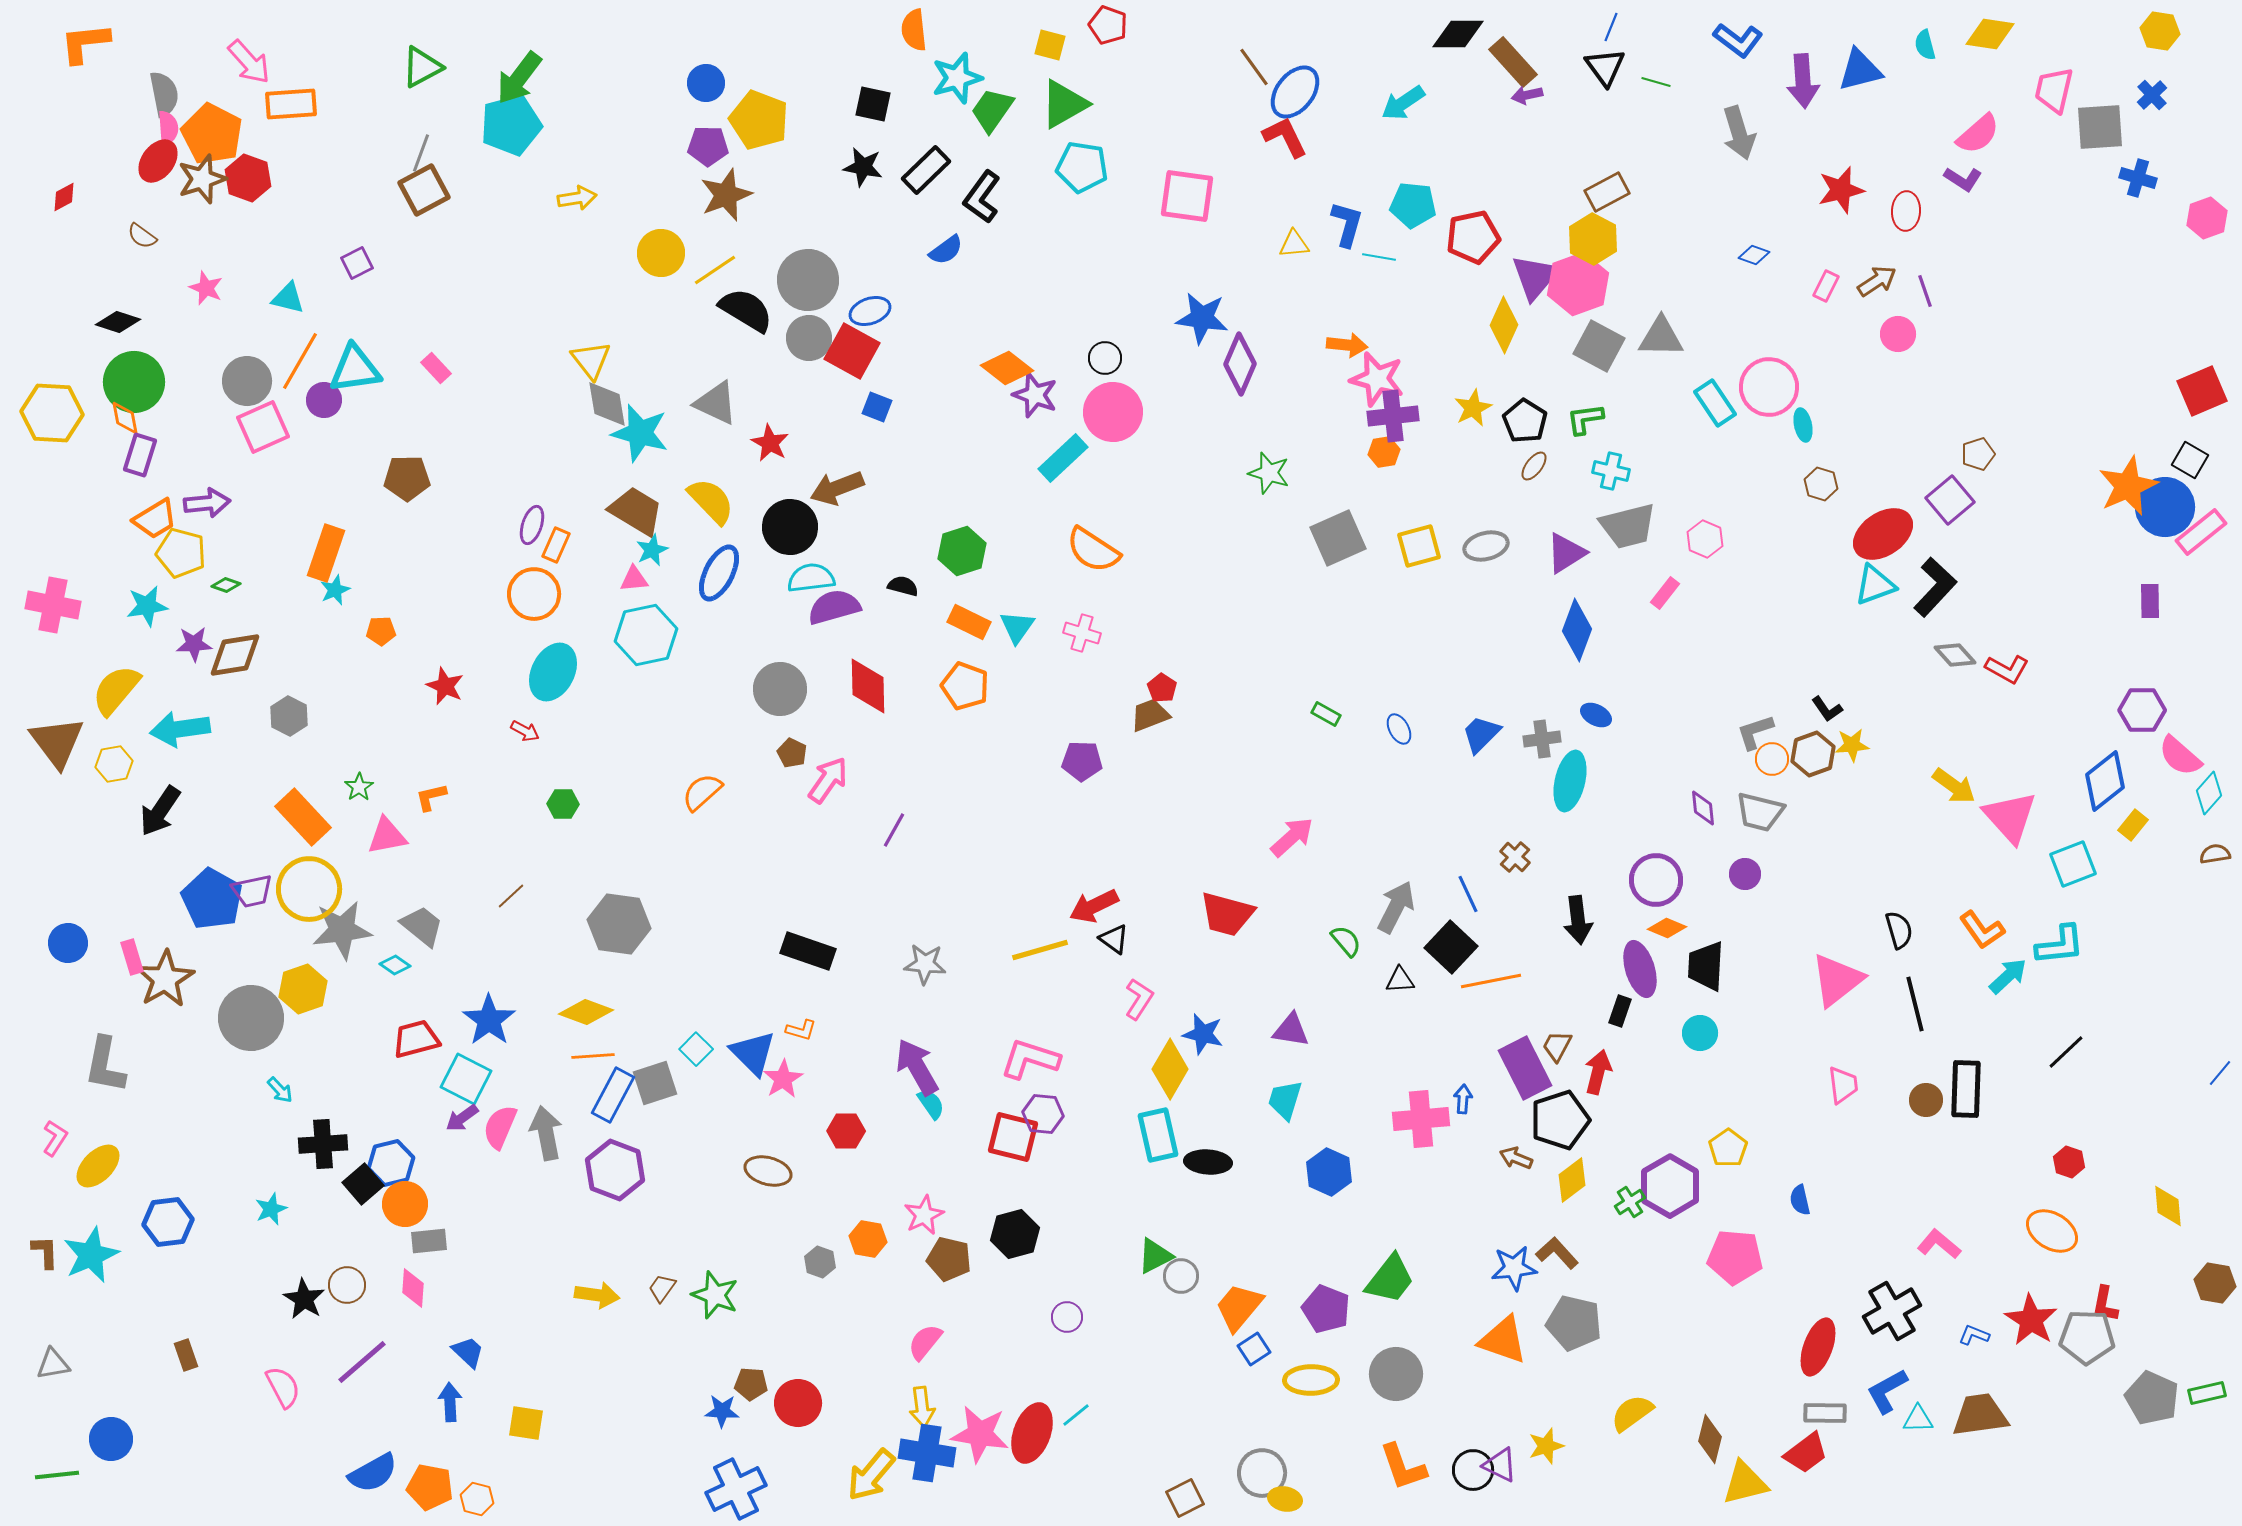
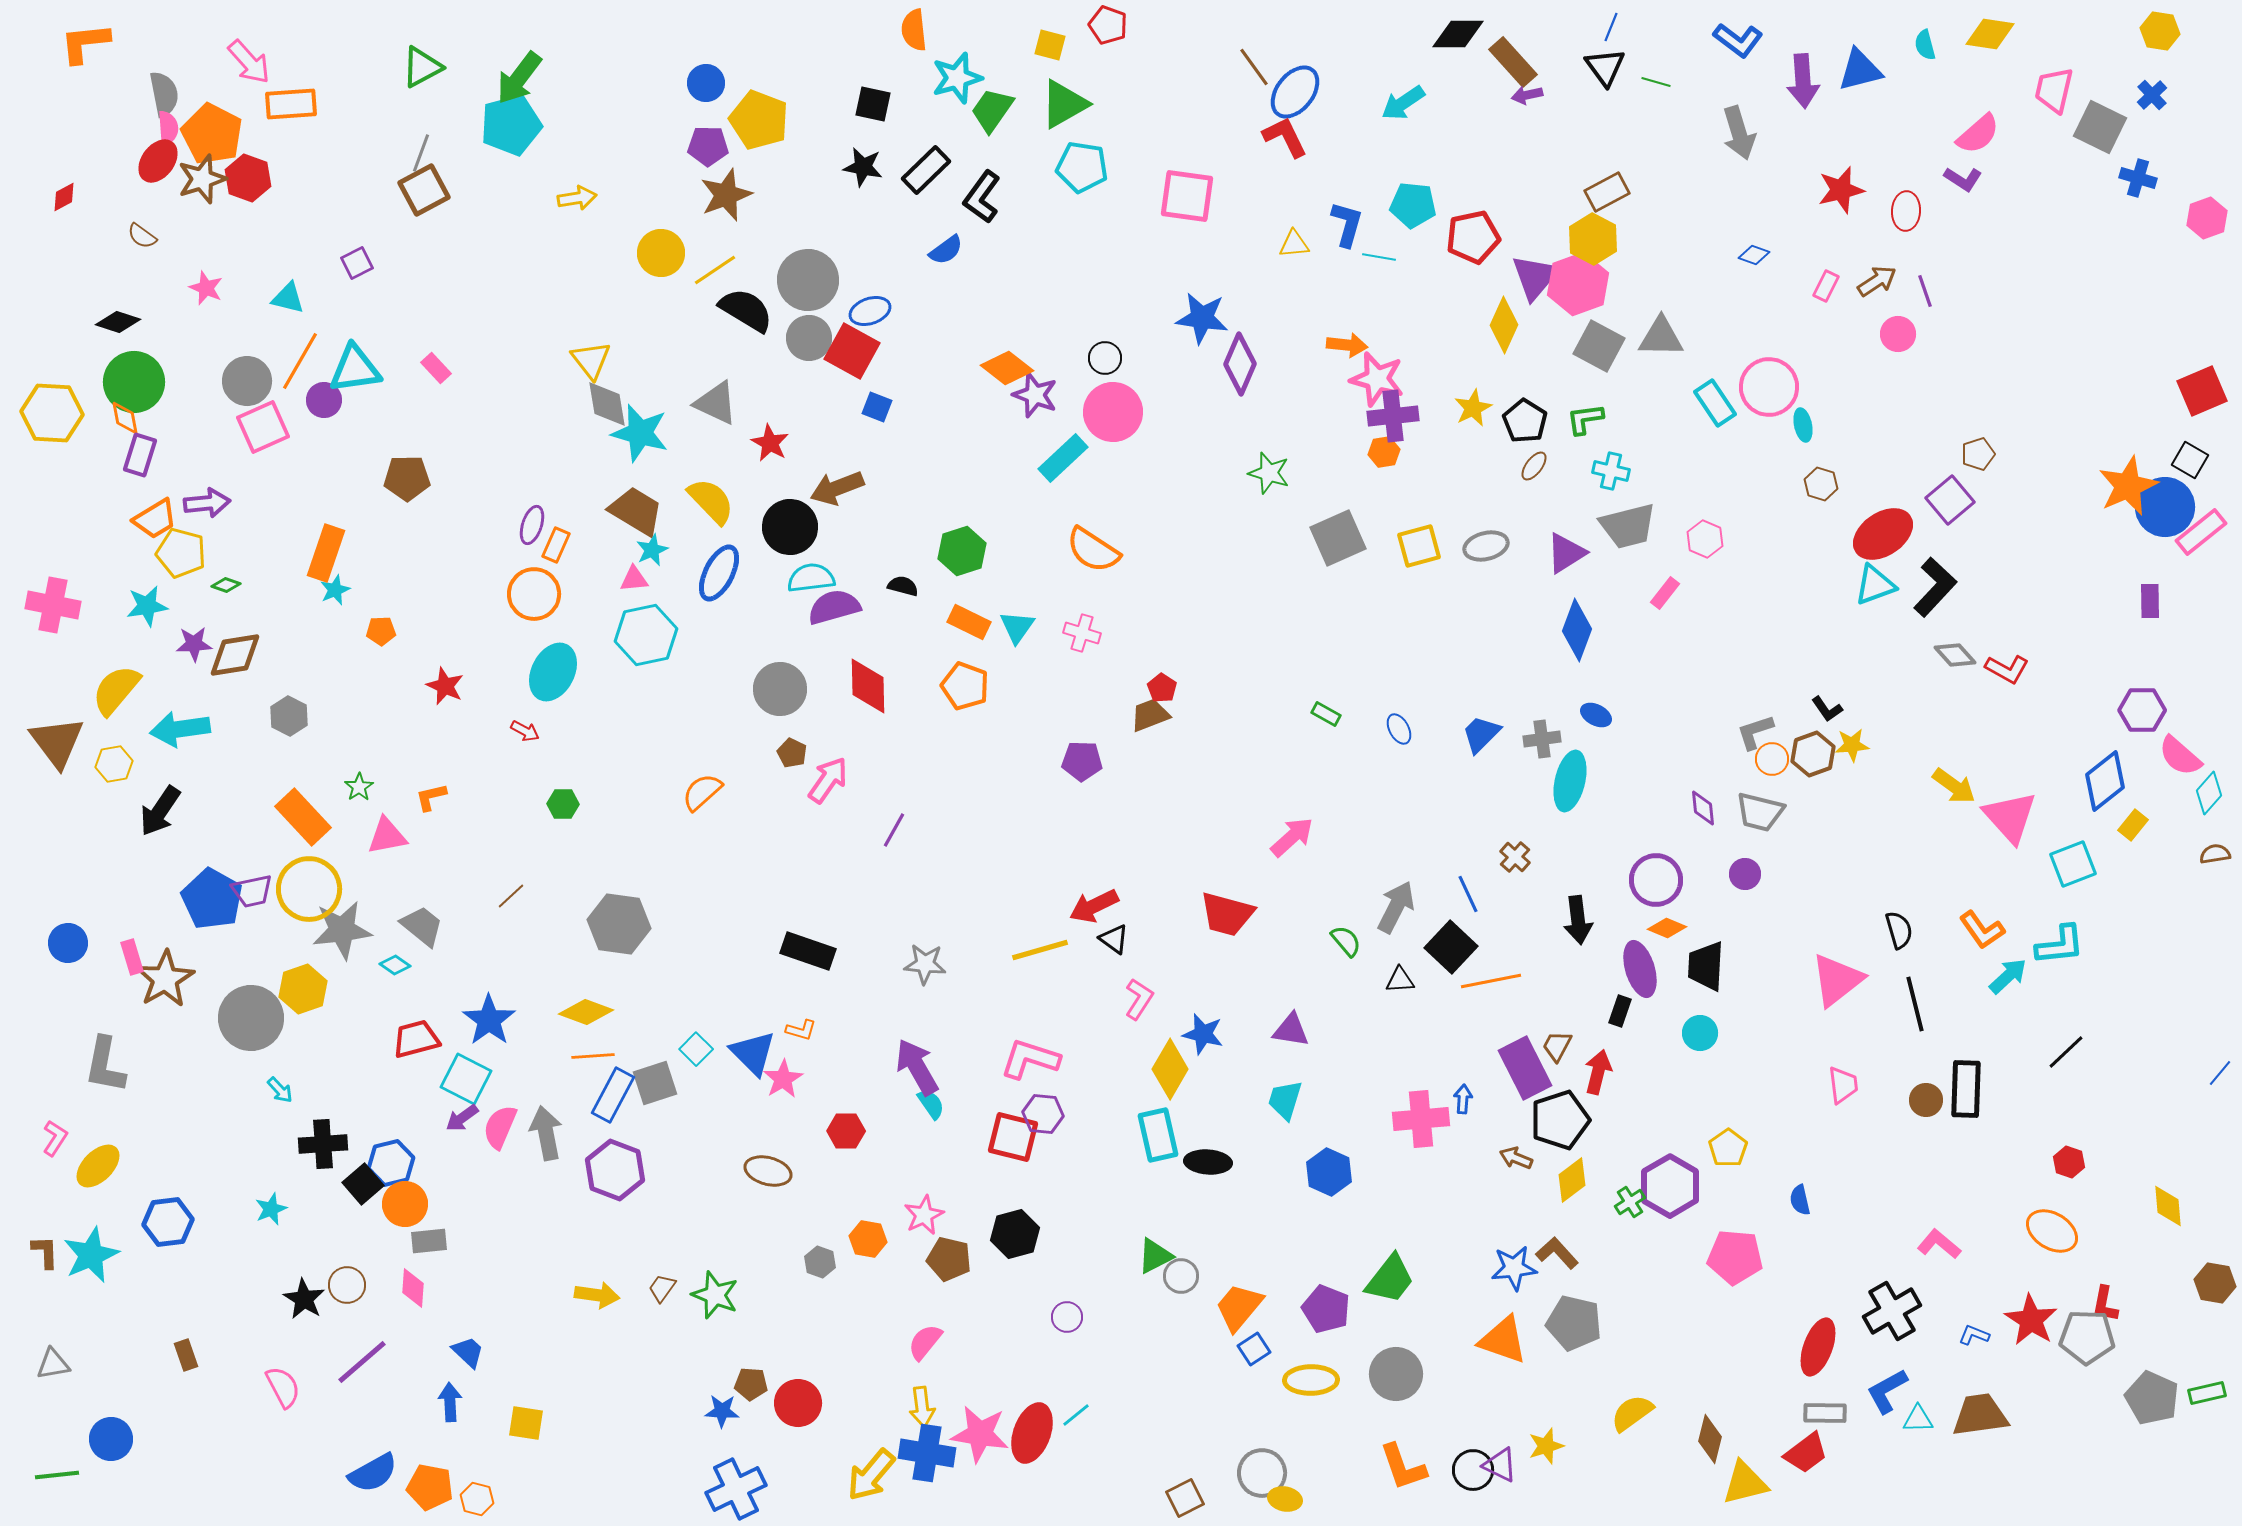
gray square at (2100, 127): rotated 30 degrees clockwise
